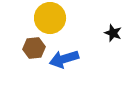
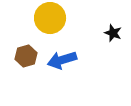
brown hexagon: moved 8 px left, 8 px down; rotated 10 degrees counterclockwise
blue arrow: moved 2 px left, 1 px down
